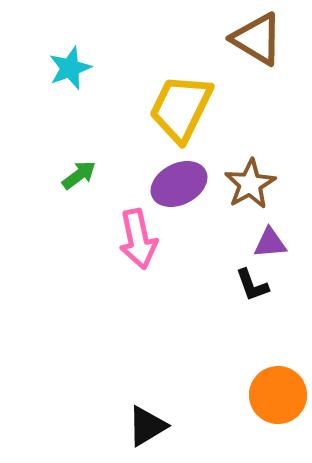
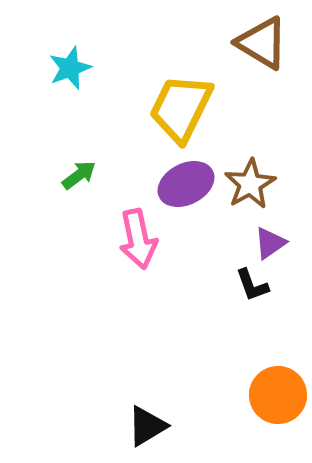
brown triangle: moved 5 px right, 4 px down
purple ellipse: moved 7 px right
purple triangle: rotated 30 degrees counterclockwise
